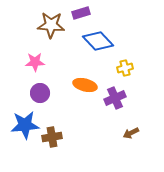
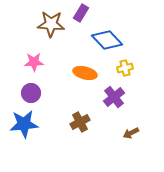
purple rectangle: rotated 42 degrees counterclockwise
brown star: moved 1 px up
blue diamond: moved 9 px right, 1 px up
pink star: moved 1 px left
orange ellipse: moved 12 px up
purple circle: moved 9 px left
purple cross: moved 1 px left, 1 px up; rotated 15 degrees counterclockwise
blue star: moved 1 px left, 1 px up
brown cross: moved 28 px right, 15 px up; rotated 18 degrees counterclockwise
